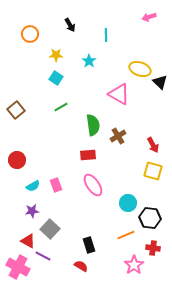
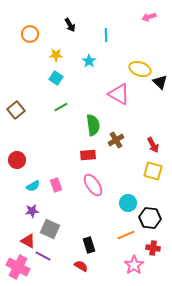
brown cross: moved 2 px left, 4 px down
gray square: rotated 18 degrees counterclockwise
